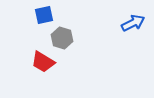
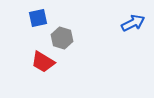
blue square: moved 6 px left, 3 px down
